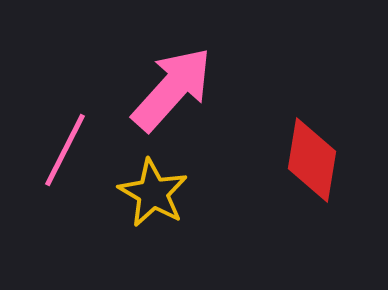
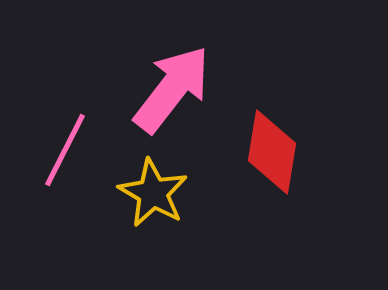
pink arrow: rotated 4 degrees counterclockwise
red diamond: moved 40 px left, 8 px up
